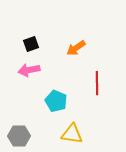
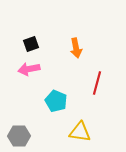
orange arrow: rotated 66 degrees counterclockwise
pink arrow: moved 1 px up
red line: rotated 15 degrees clockwise
yellow triangle: moved 8 px right, 2 px up
